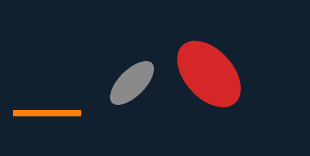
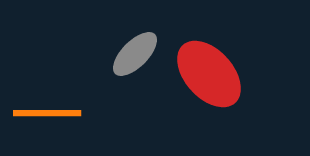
gray ellipse: moved 3 px right, 29 px up
